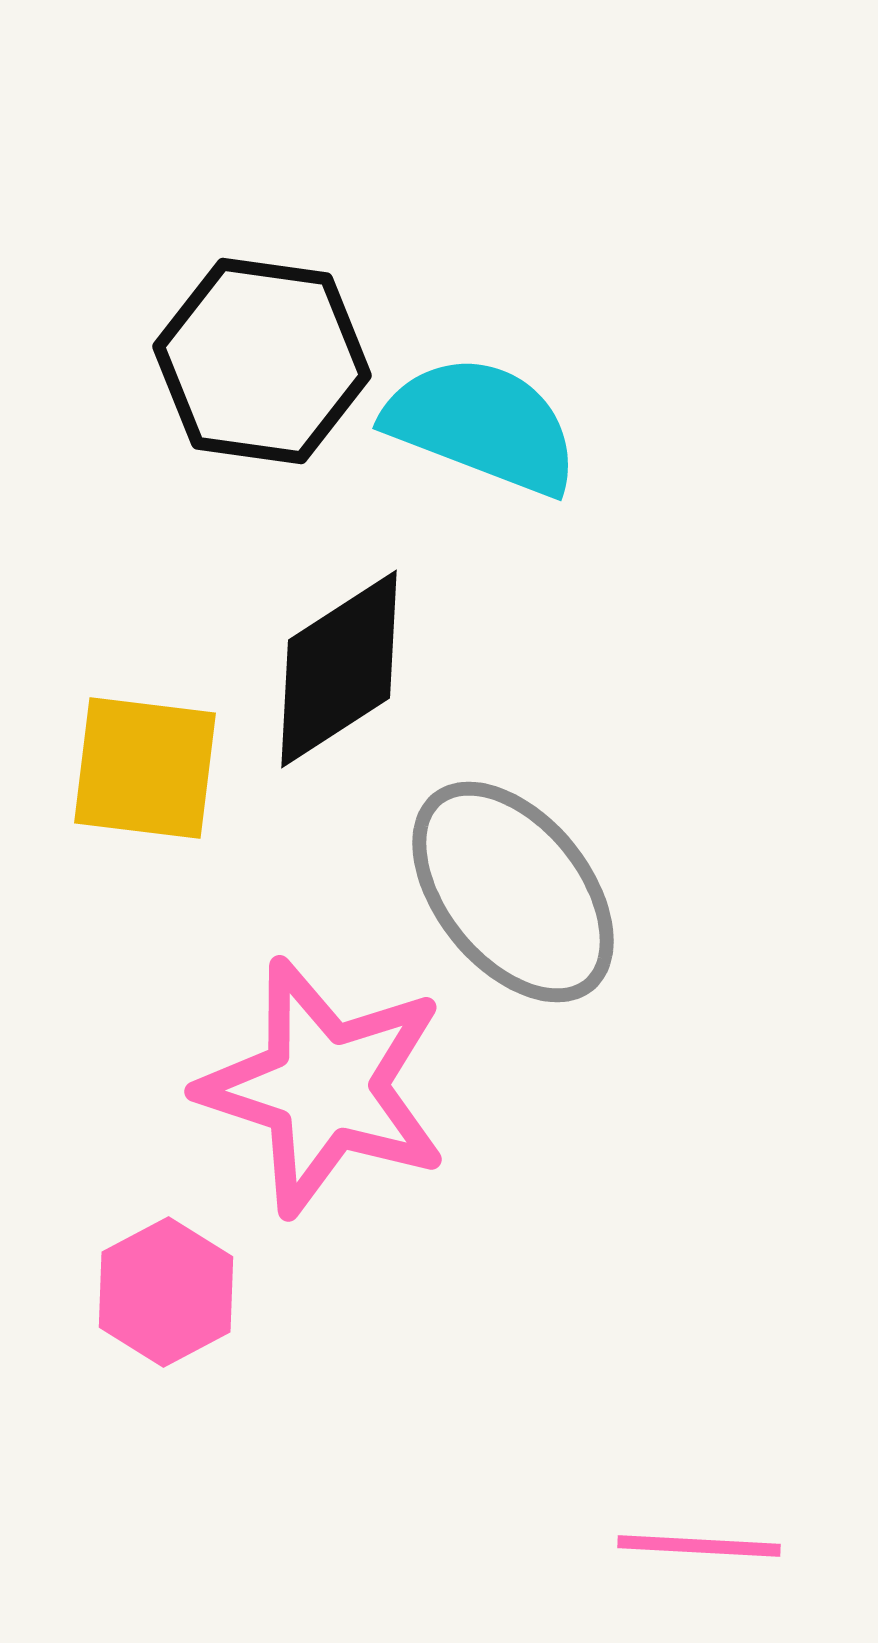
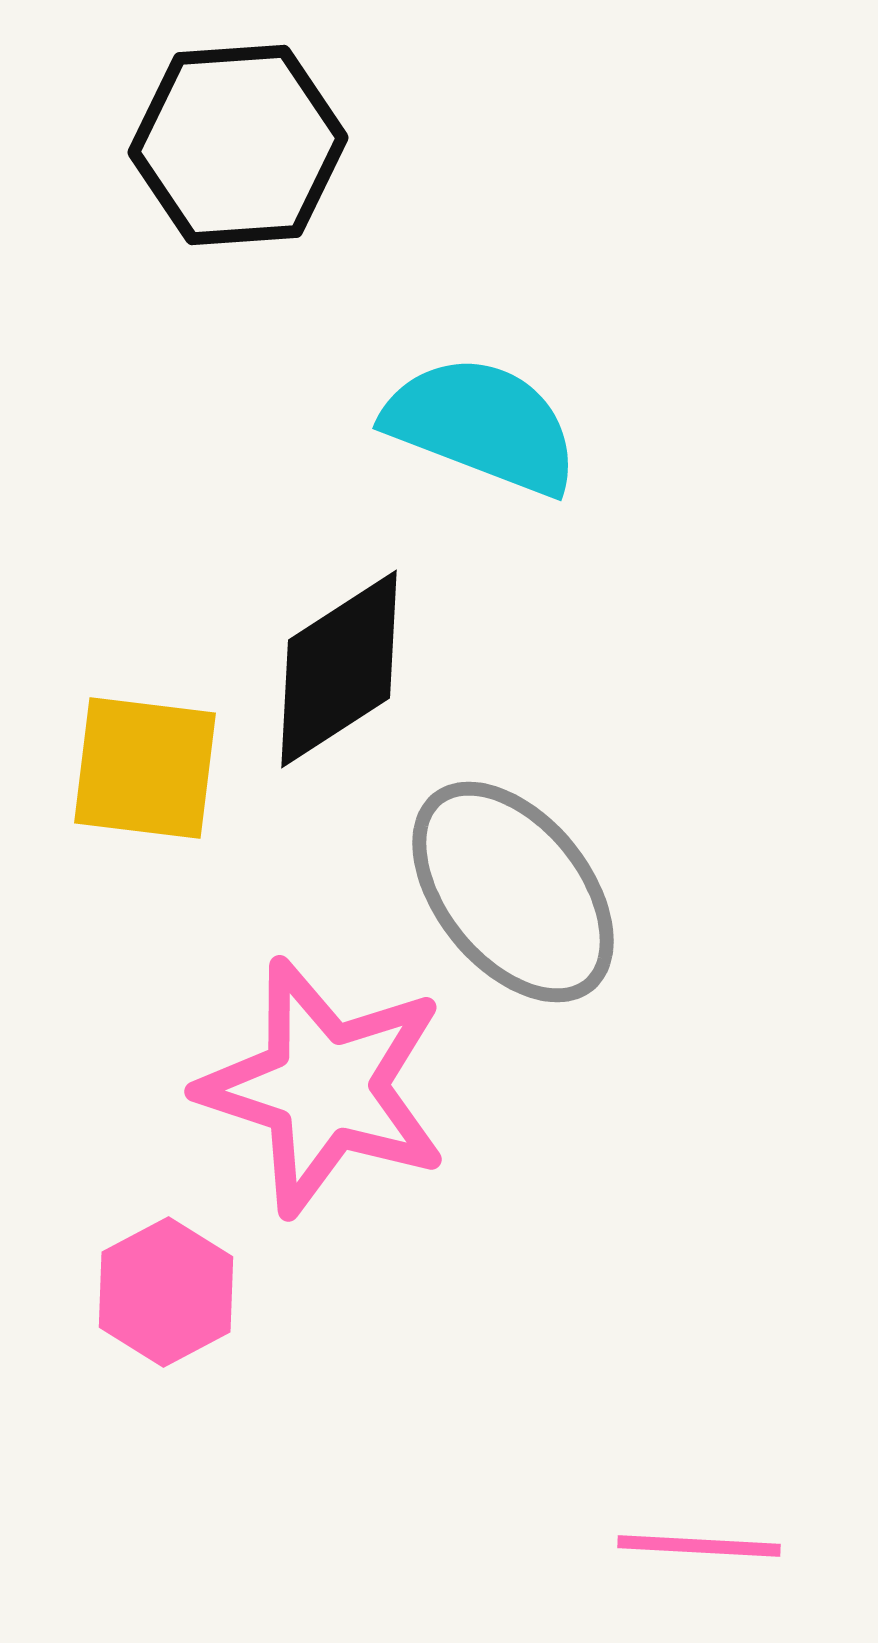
black hexagon: moved 24 px left, 216 px up; rotated 12 degrees counterclockwise
